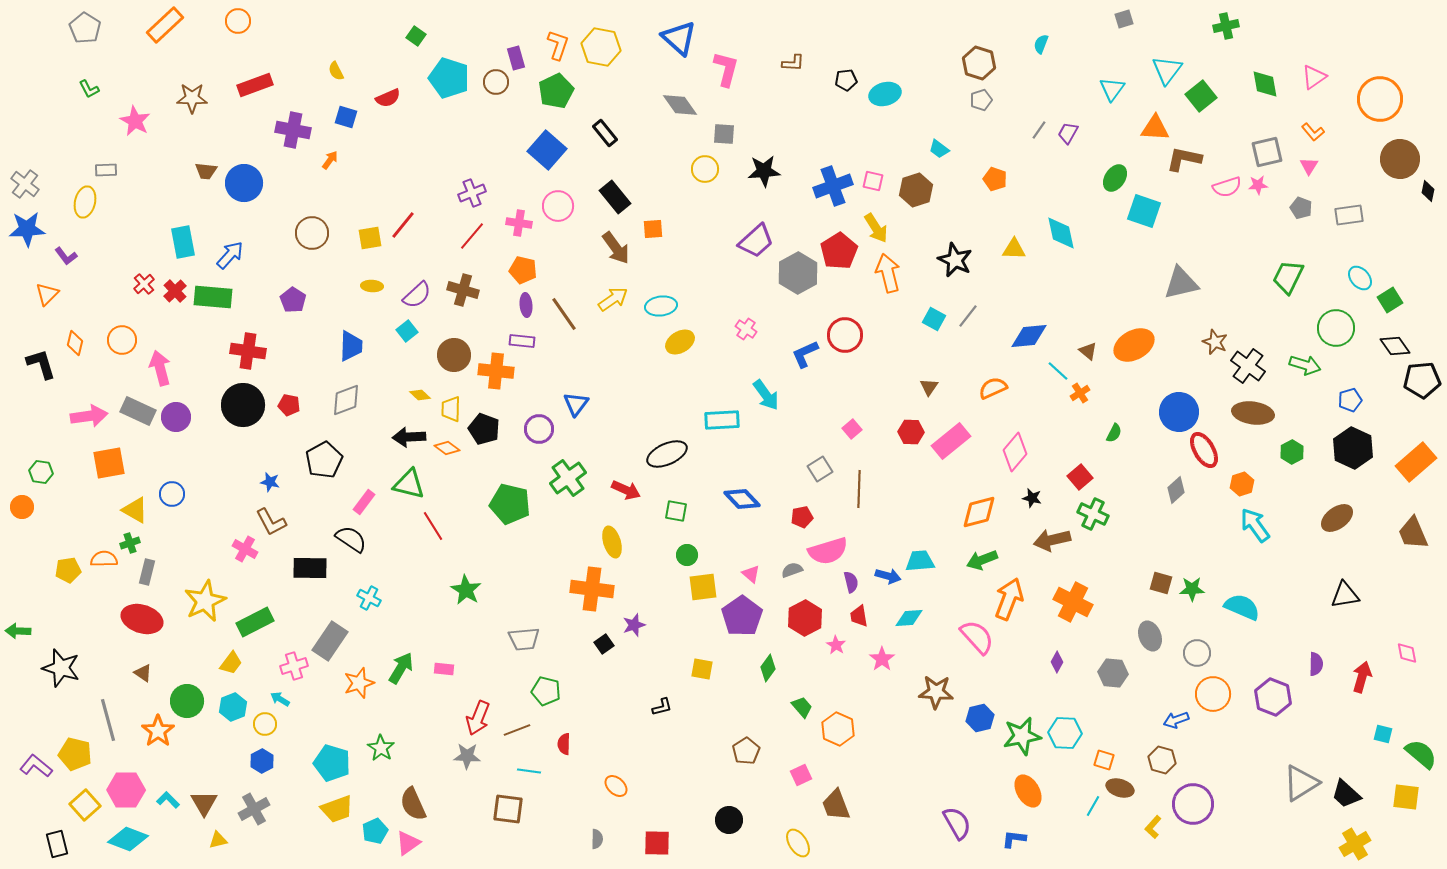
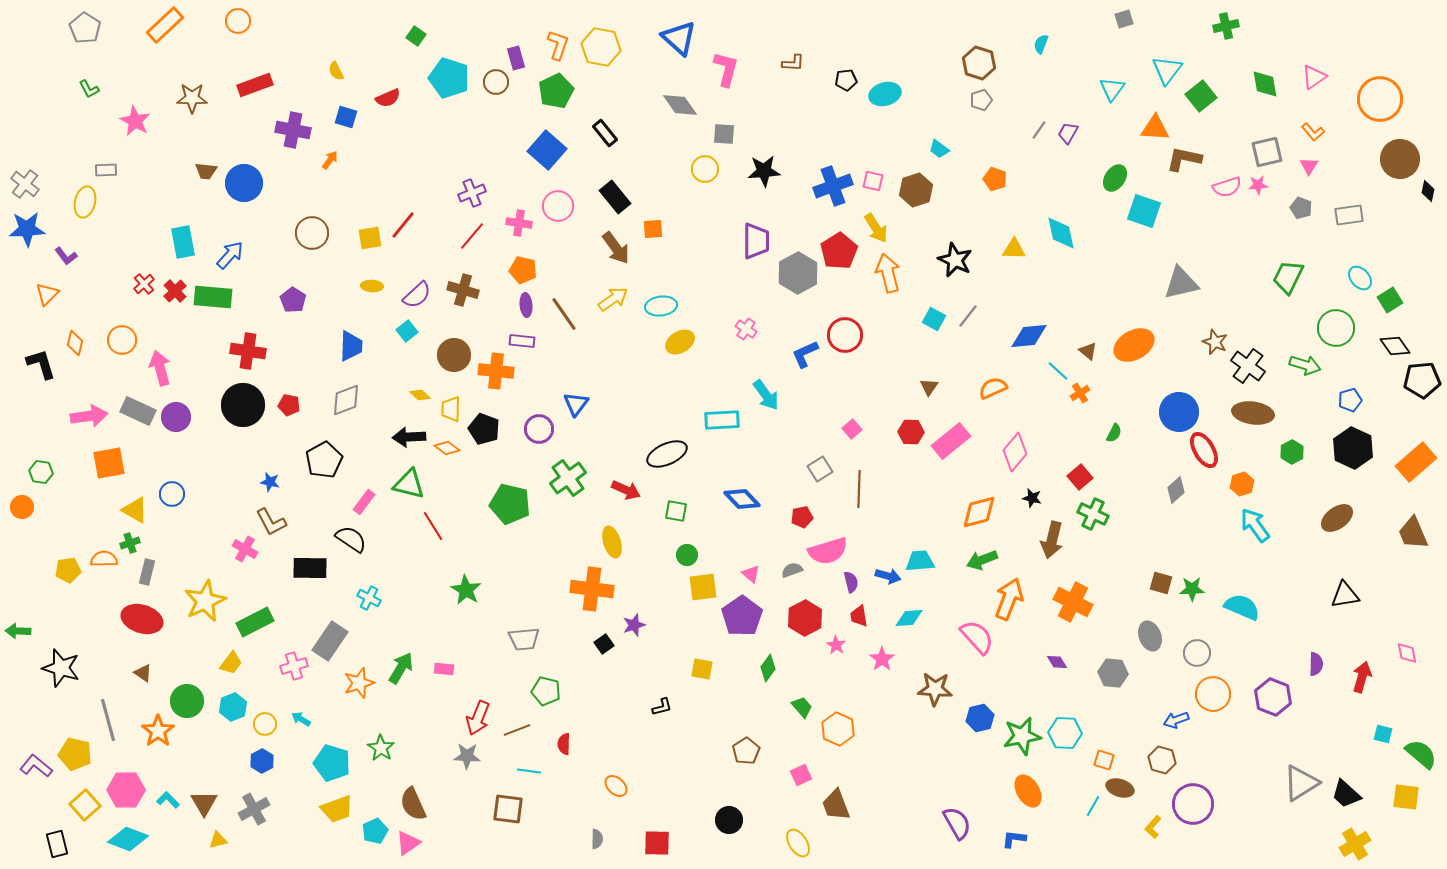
purple trapezoid at (756, 241): rotated 48 degrees counterclockwise
brown arrow at (1052, 540): rotated 63 degrees counterclockwise
purple diamond at (1057, 662): rotated 60 degrees counterclockwise
brown star at (936, 692): moved 1 px left, 3 px up
cyan arrow at (280, 699): moved 21 px right, 20 px down
